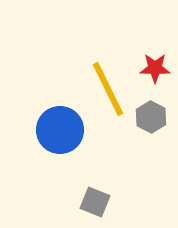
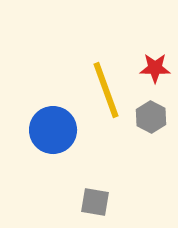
yellow line: moved 2 px left, 1 px down; rotated 6 degrees clockwise
blue circle: moved 7 px left
gray square: rotated 12 degrees counterclockwise
